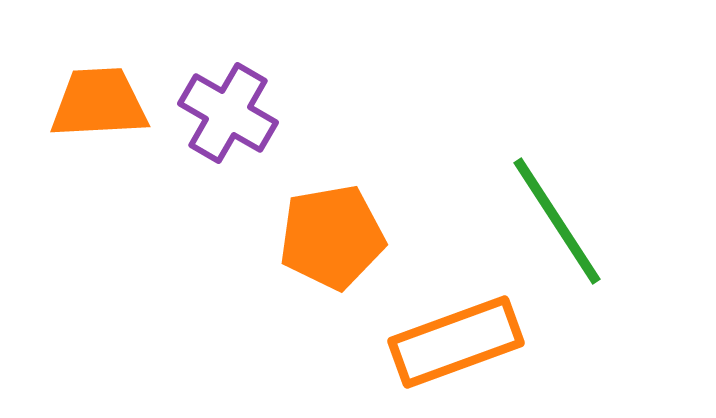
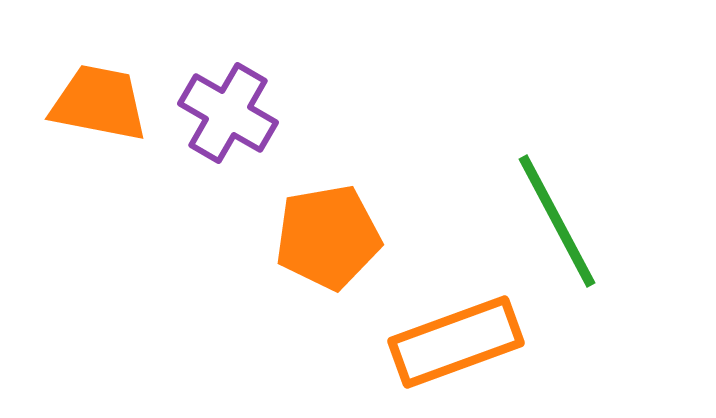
orange trapezoid: rotated 14 degrees clockwise
green line: rotated 5 degrees clockwise
orange pentagon: moved 4 px left
